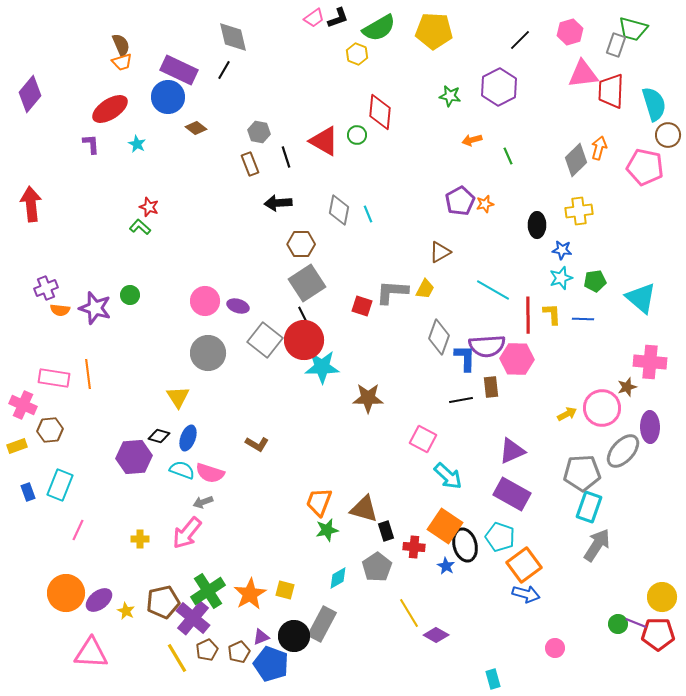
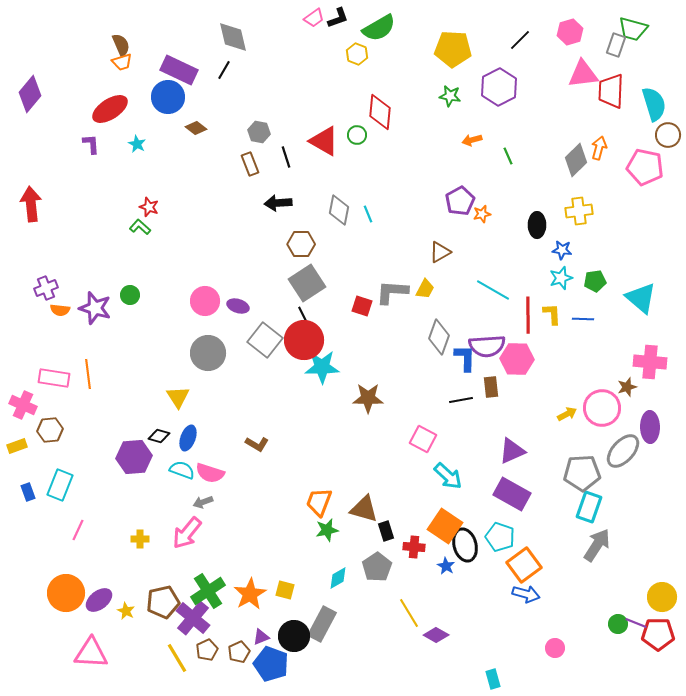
yellow pentagon at (434, 31): moved 19 px right, 18 px down
orange star at (485, 204): moved 3 px left, 10 px down
